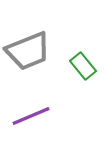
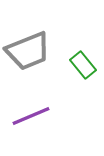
green rectangle: moved 1 px up
